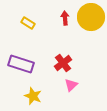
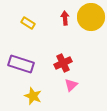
red cross: rotated 12 degrees clockwise
